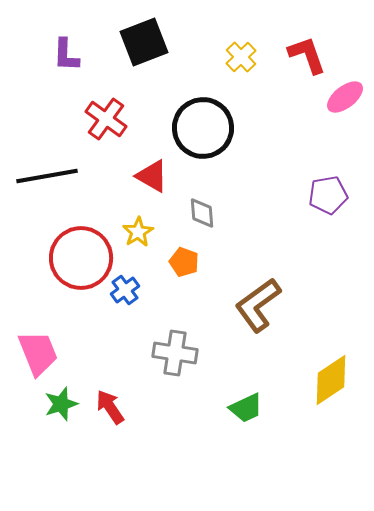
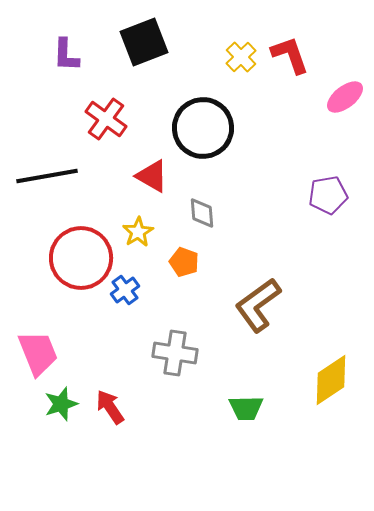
red L-shape: moved 17 px left
green trapezoid: rotated 24 degrees clockwise
